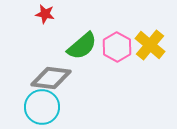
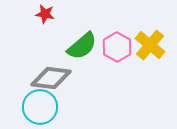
cyan circle: moved 2 px left
